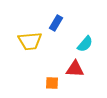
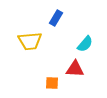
blue rectangle: moved 5 px up
